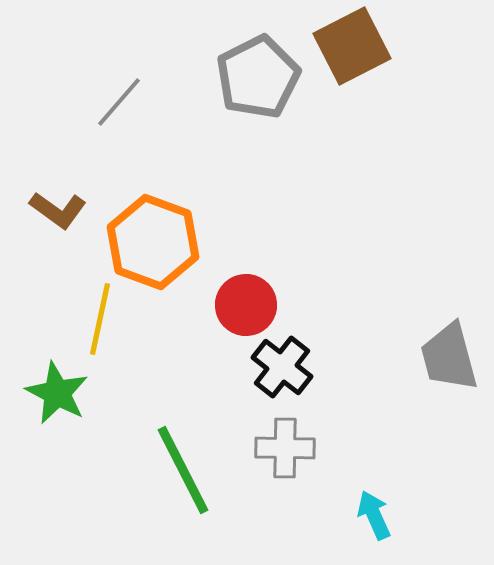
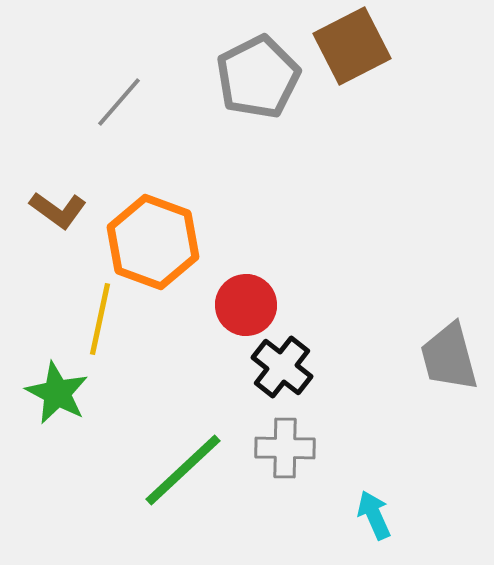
green line: rotated 74 degrees clockwise
